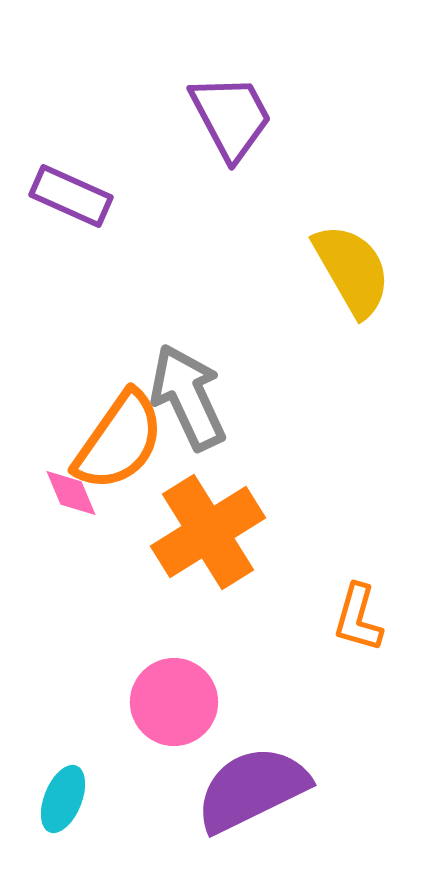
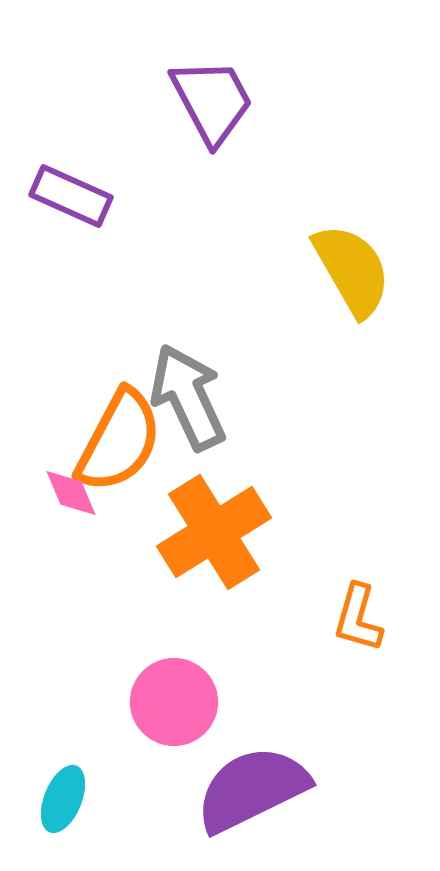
purple trapezoid: moved 19 px left, 16 px up
orange semicircle: rotated 7 degrees counterclockwise
orange cross: moved 6 px right
